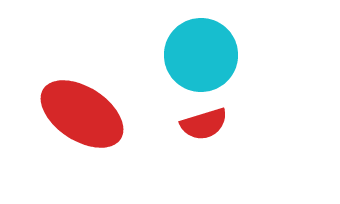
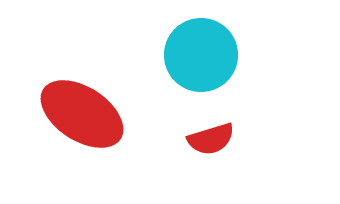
red semicircle: moved 7 px right, 15 px down
